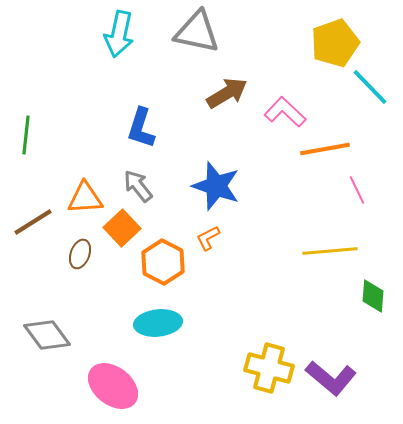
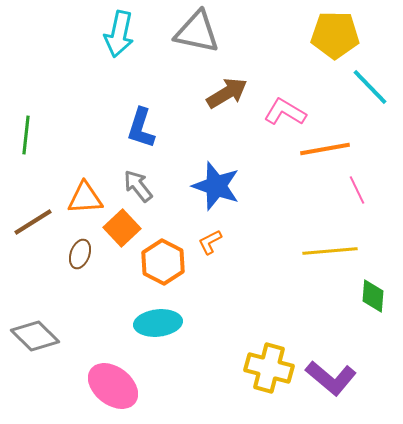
yellow pentagon: moved 8 px up; rotated 21 degrees clockwise
pink L-shape: rotated 12 degrees counterclockwise
orange L-shape: moved 2 px right, 4 px down
gray diamond: moved 12 px left, 1 px down; rotated 9 degrees counterclockwise
